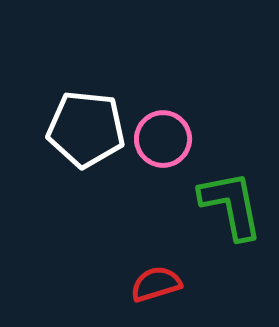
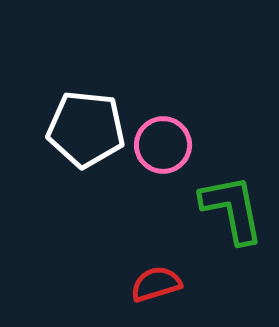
pink circle: moved 6 px down
green L-shape: moved 1 px right, 4 px down
